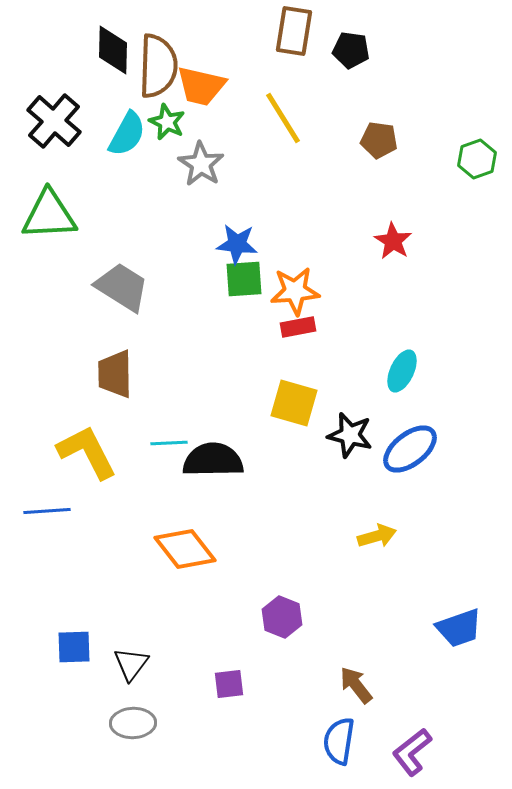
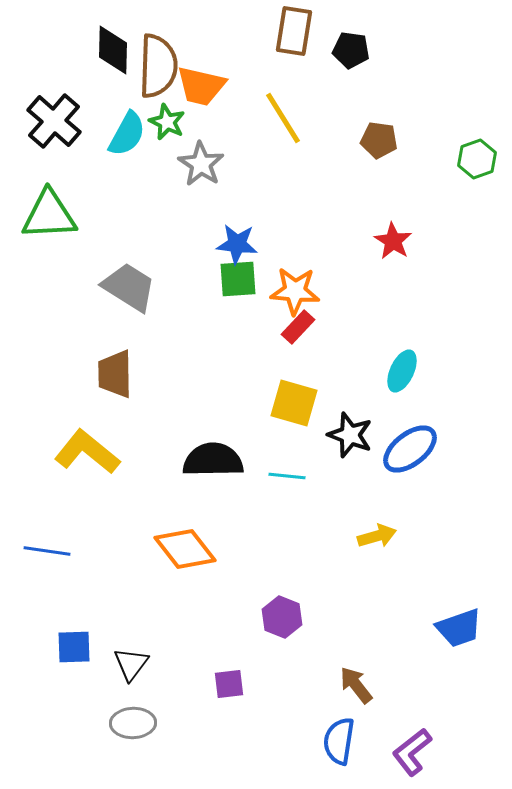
green square: moved 6 px left
gray trapezoid: moved 7 px right
orange star: rotated 9 degrees clockwise
red rectangle: rotated 36 degrees counterclockwise
black star: rotated 6 degrees clockwise
cyan line: moved 118 px right, 33 px down; rotated 9 degrees clockwise
yellow L-shape: rotated 24 degrees counterclockwise
blue line: moved 40 px down; rotated 12 degrees clockwise
